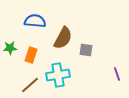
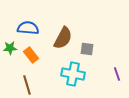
blue semicircle: moved 7 px left, 7 px down
gray square: moved 1 px right, 1 px up
orange rectangle: rotated 56 degrees counterclockwise
cyan cross: moved 15 px right, 1 px up; rotated 20 degrees clockwise
brown line: moved 3 px left; rotated 66 degrees counterclockwise
